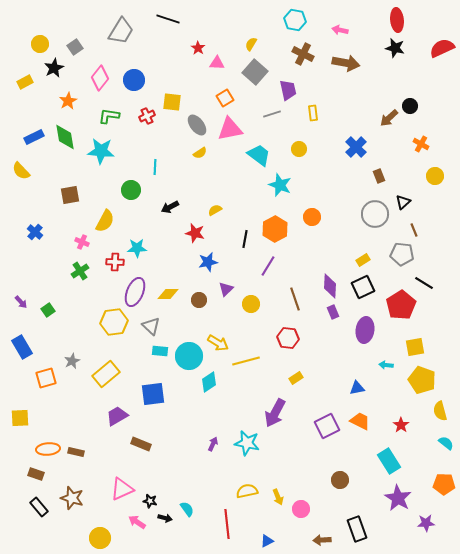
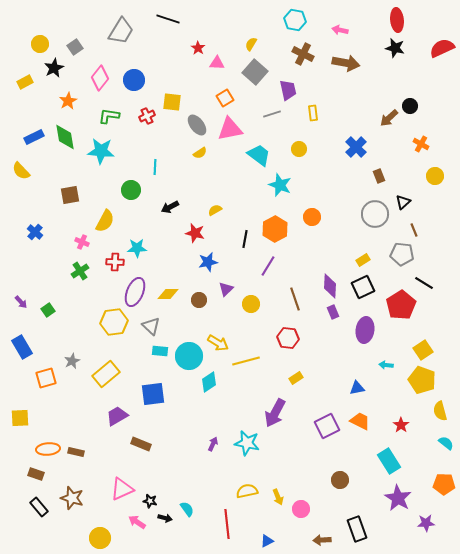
yellow square at (415, 347): moved 8 px right, 3 px down; rotated 24 degrees counterclockwise
